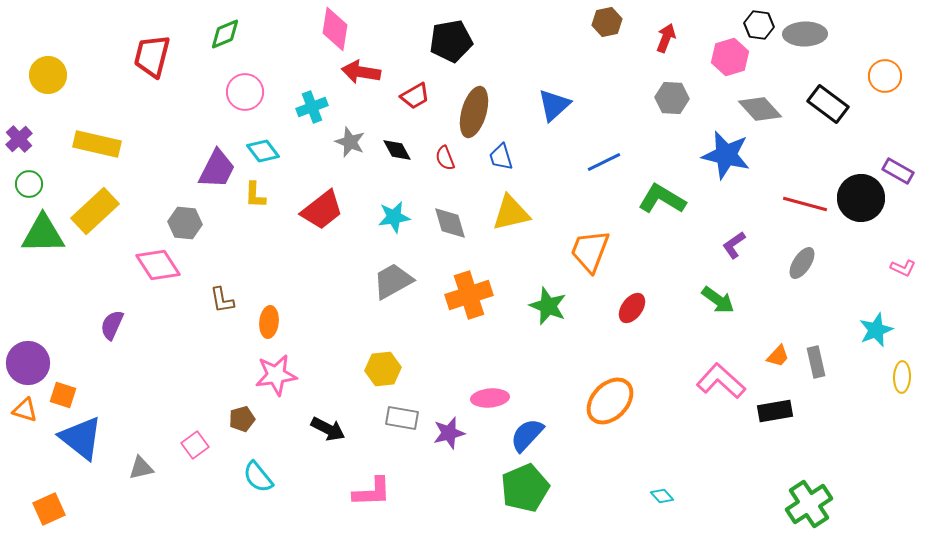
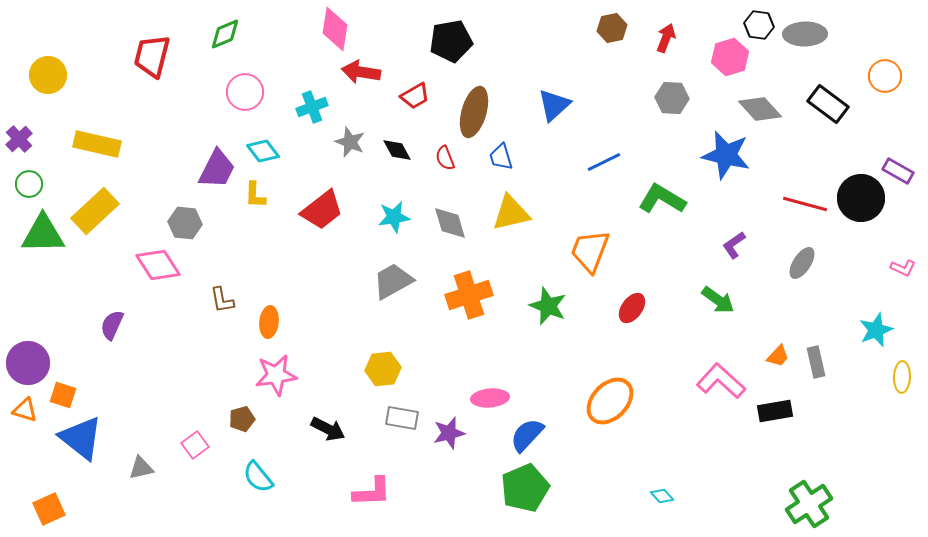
brown hexagon at (607, 22): moved 5 px right, 6 px down
